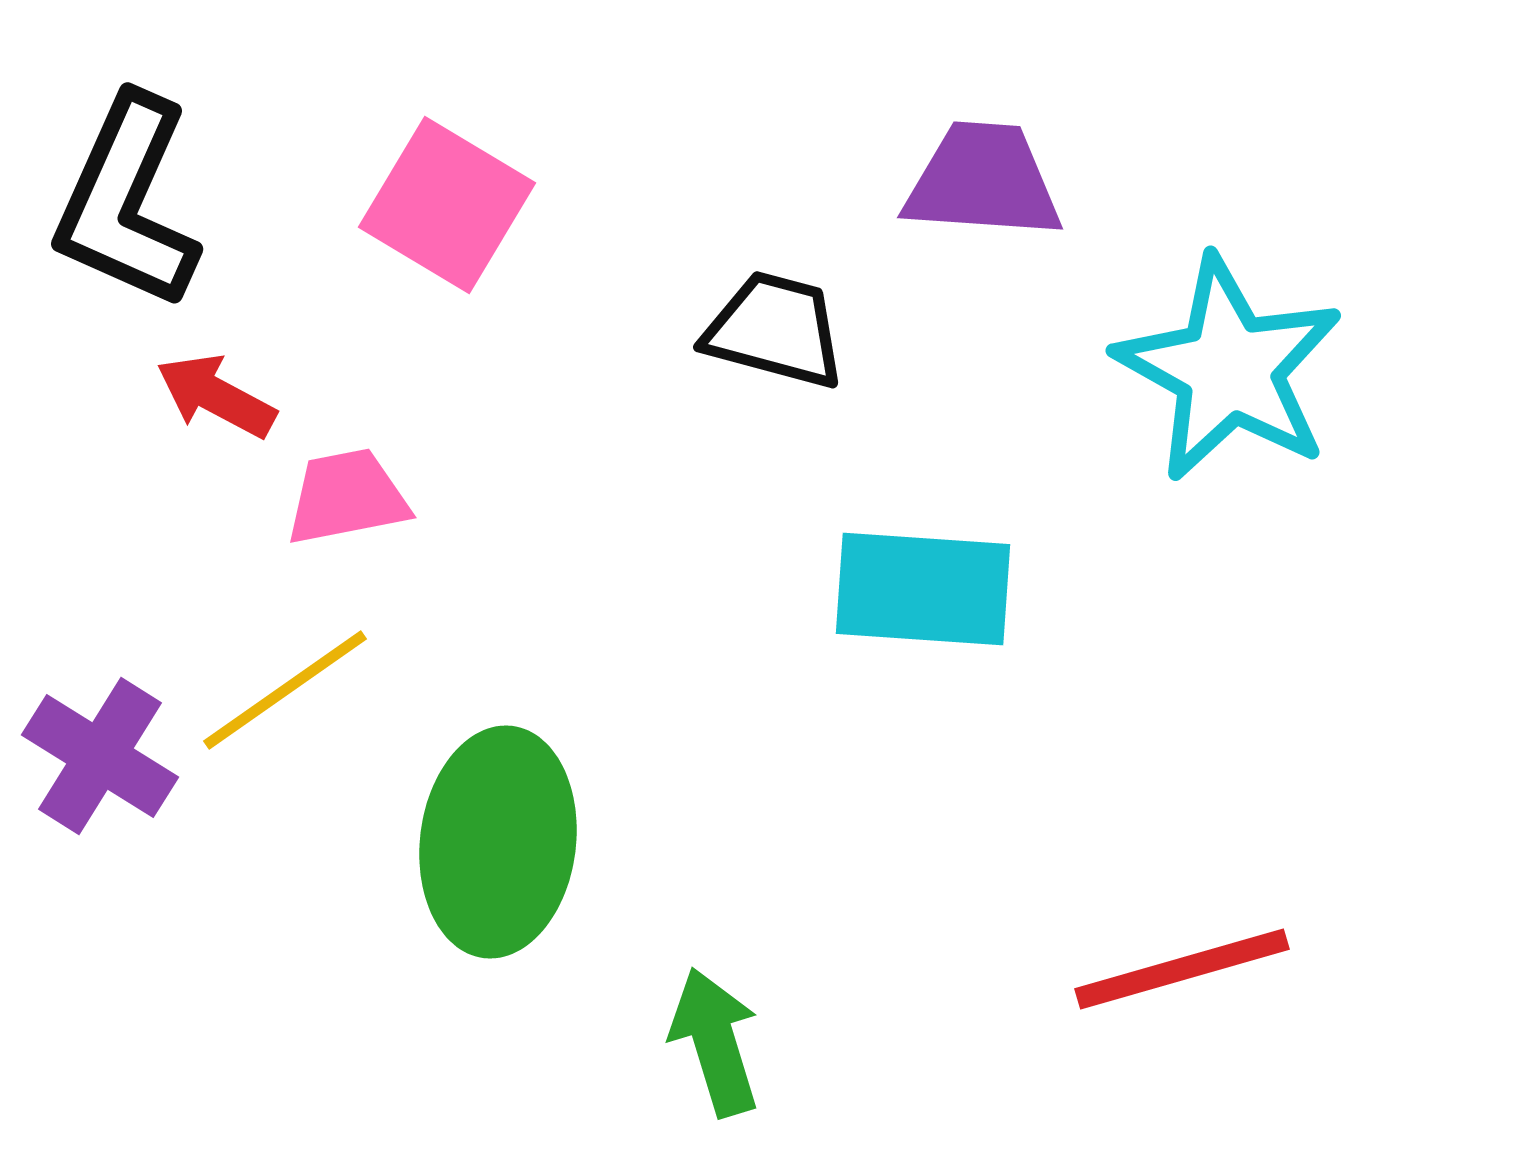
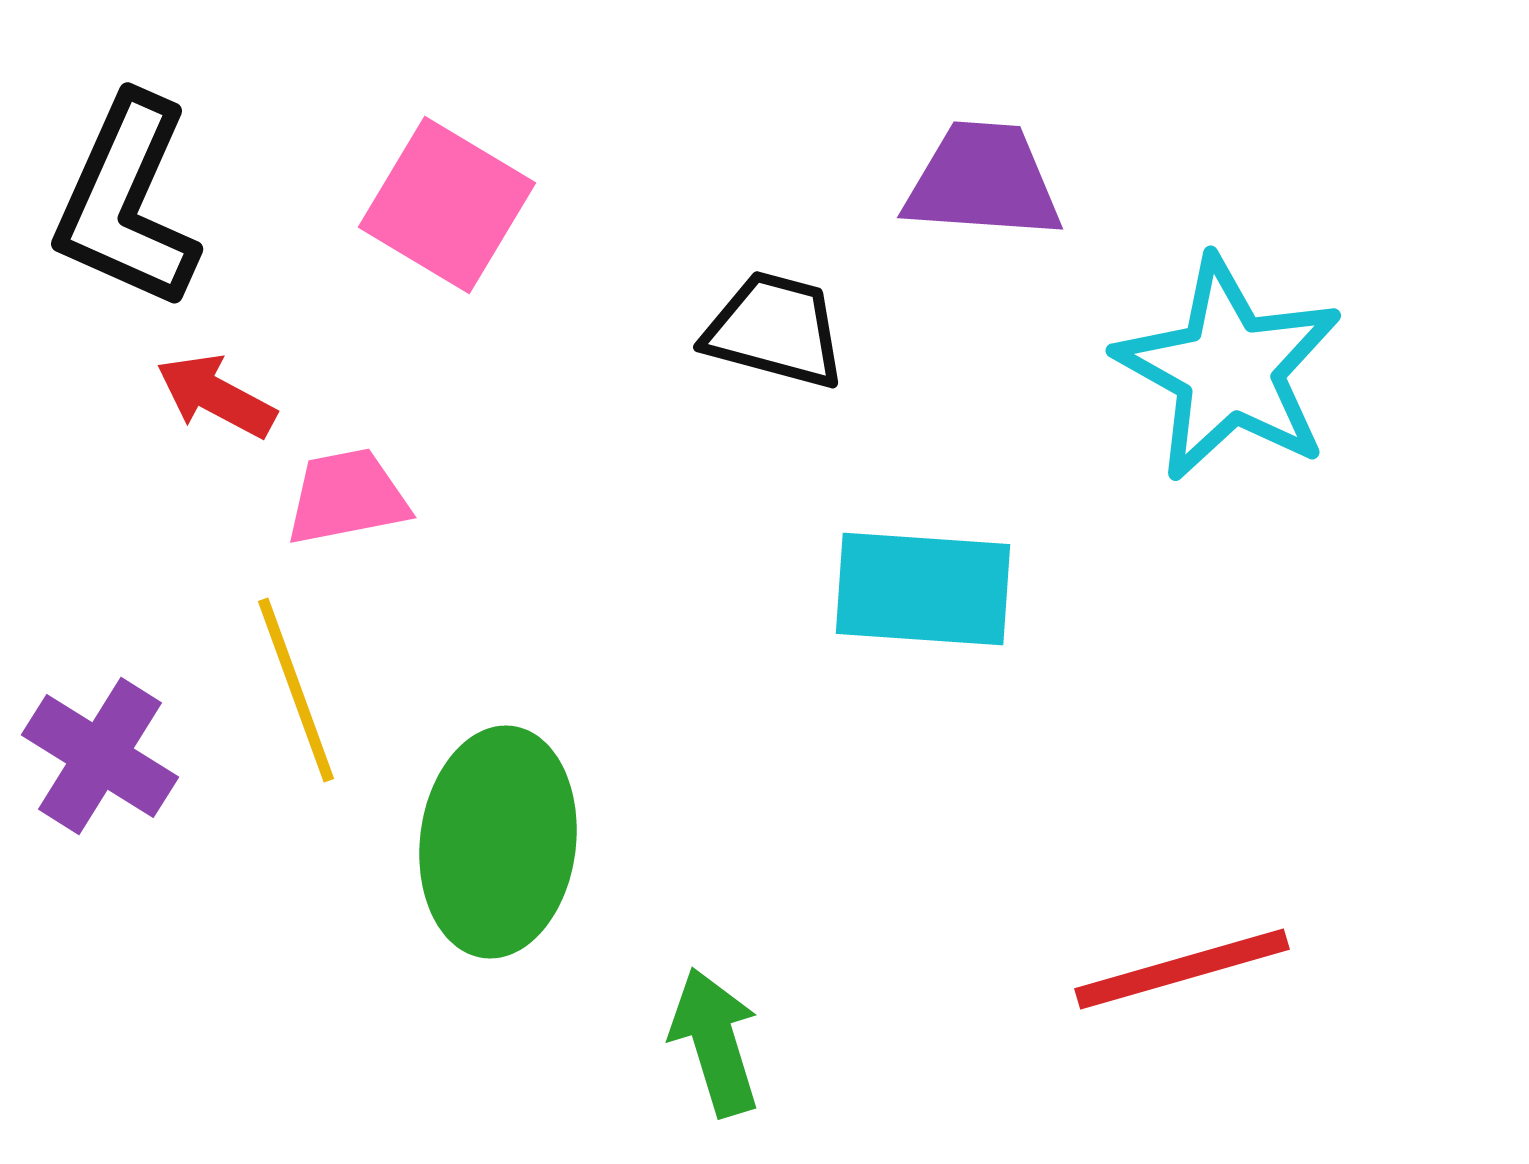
yellow line: moved 11 px right; rotated 75 degrees counterclockwise
